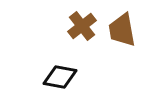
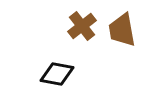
black diamond: moved 3 px left, 3 px up
